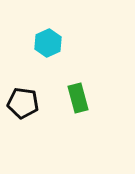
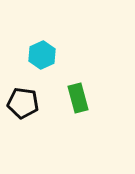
cyan hexagon: moved 6 px left, 12 px down
